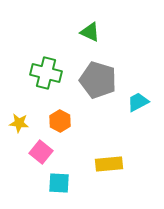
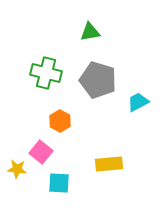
green triangle: rotated 35 degrees counterclockwise
yellow star: moved 2 px left, 46 px down
